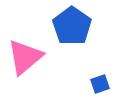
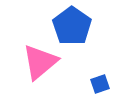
pink triangle: moved 15 px right, 5 px down
